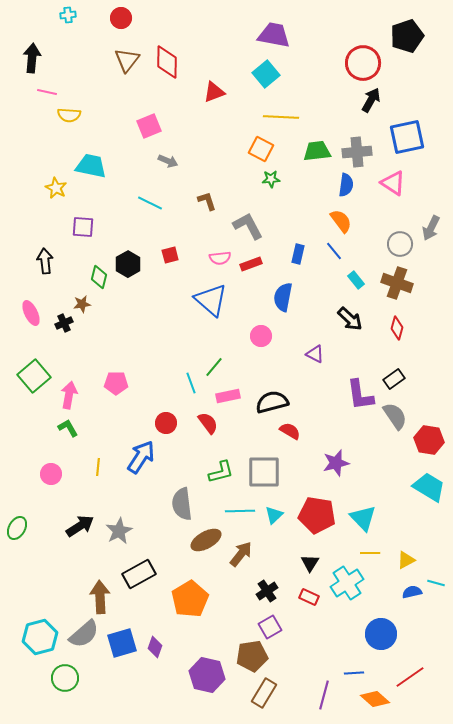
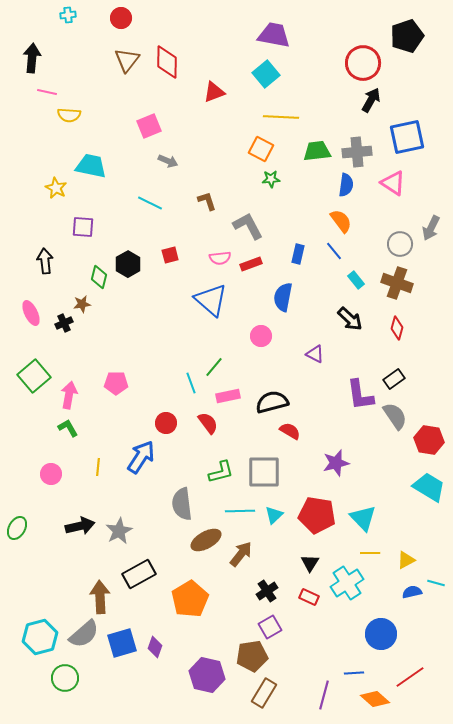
black arrow at (80, 526): rotated 20 degrees clockwise
